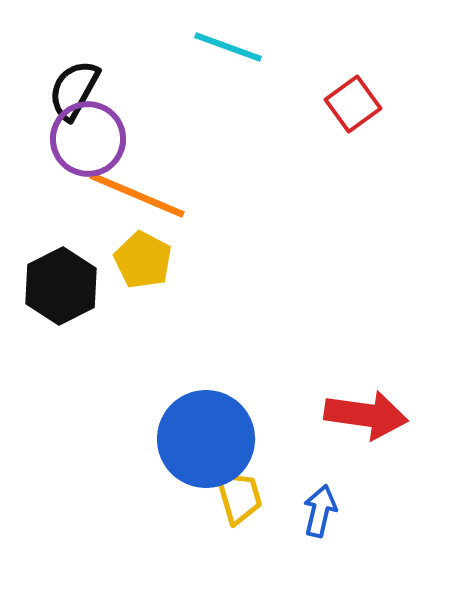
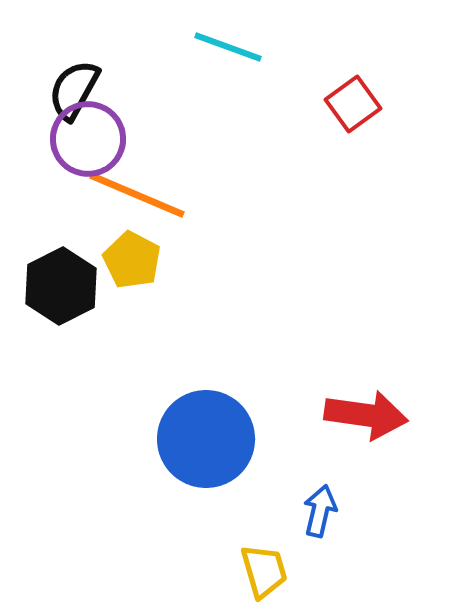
yellow pentagon: moved 11 px left
yellow trapezoid: moved 25 px right, 74 px down
